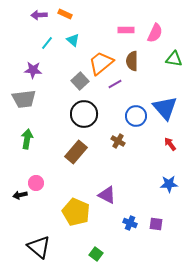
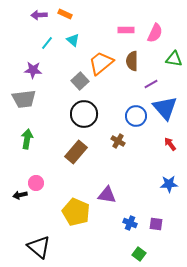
purple line: moved 36 px right
purple triangle: rotated 18 degrees counterclockwise
green square: moved 43 px right
